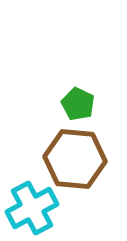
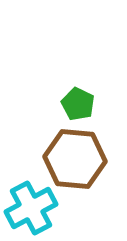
cyan cross: moved 1 px left
